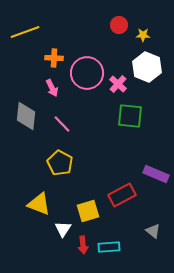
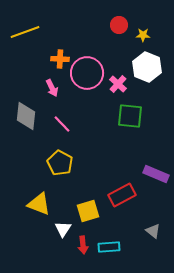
orange cross: moved 6 px right, 1 px down
